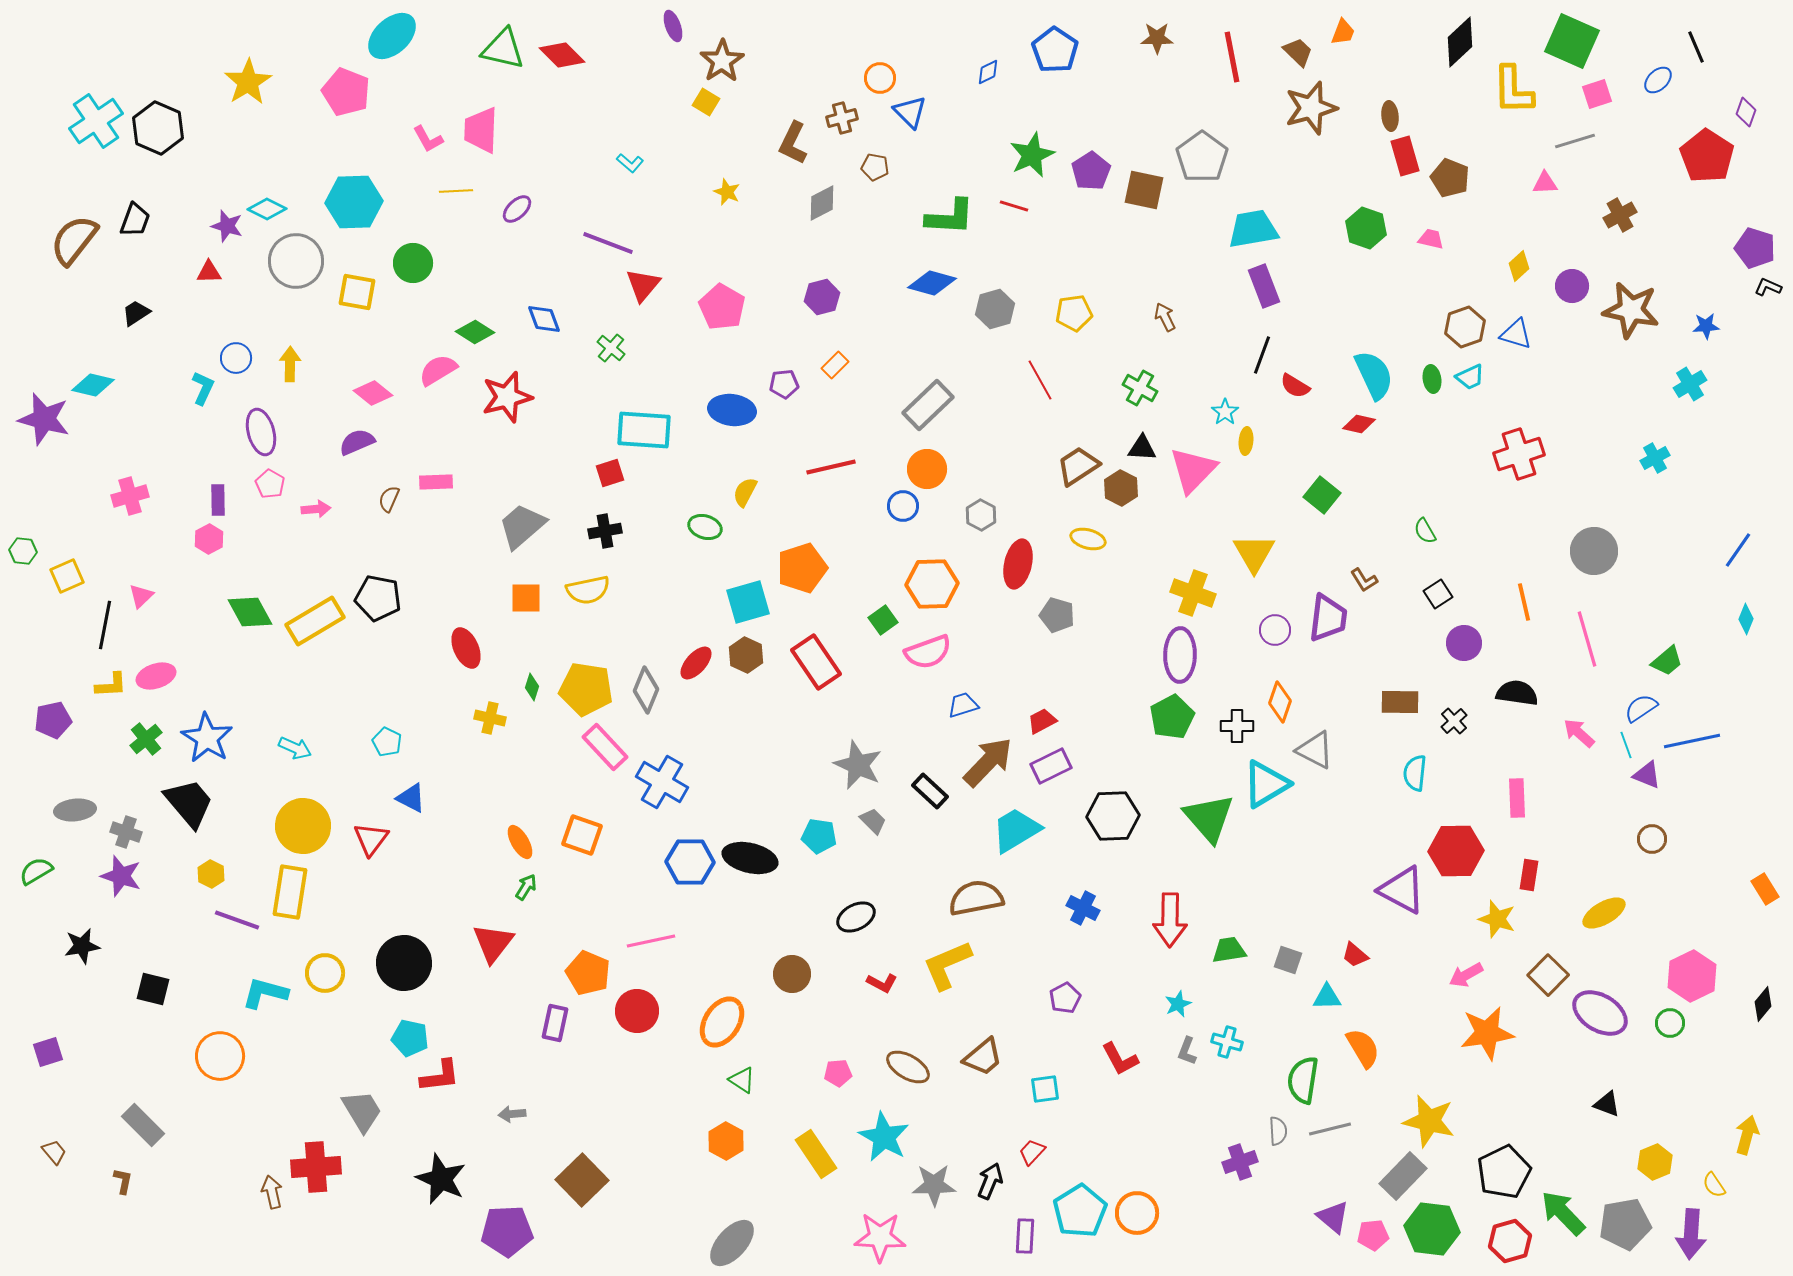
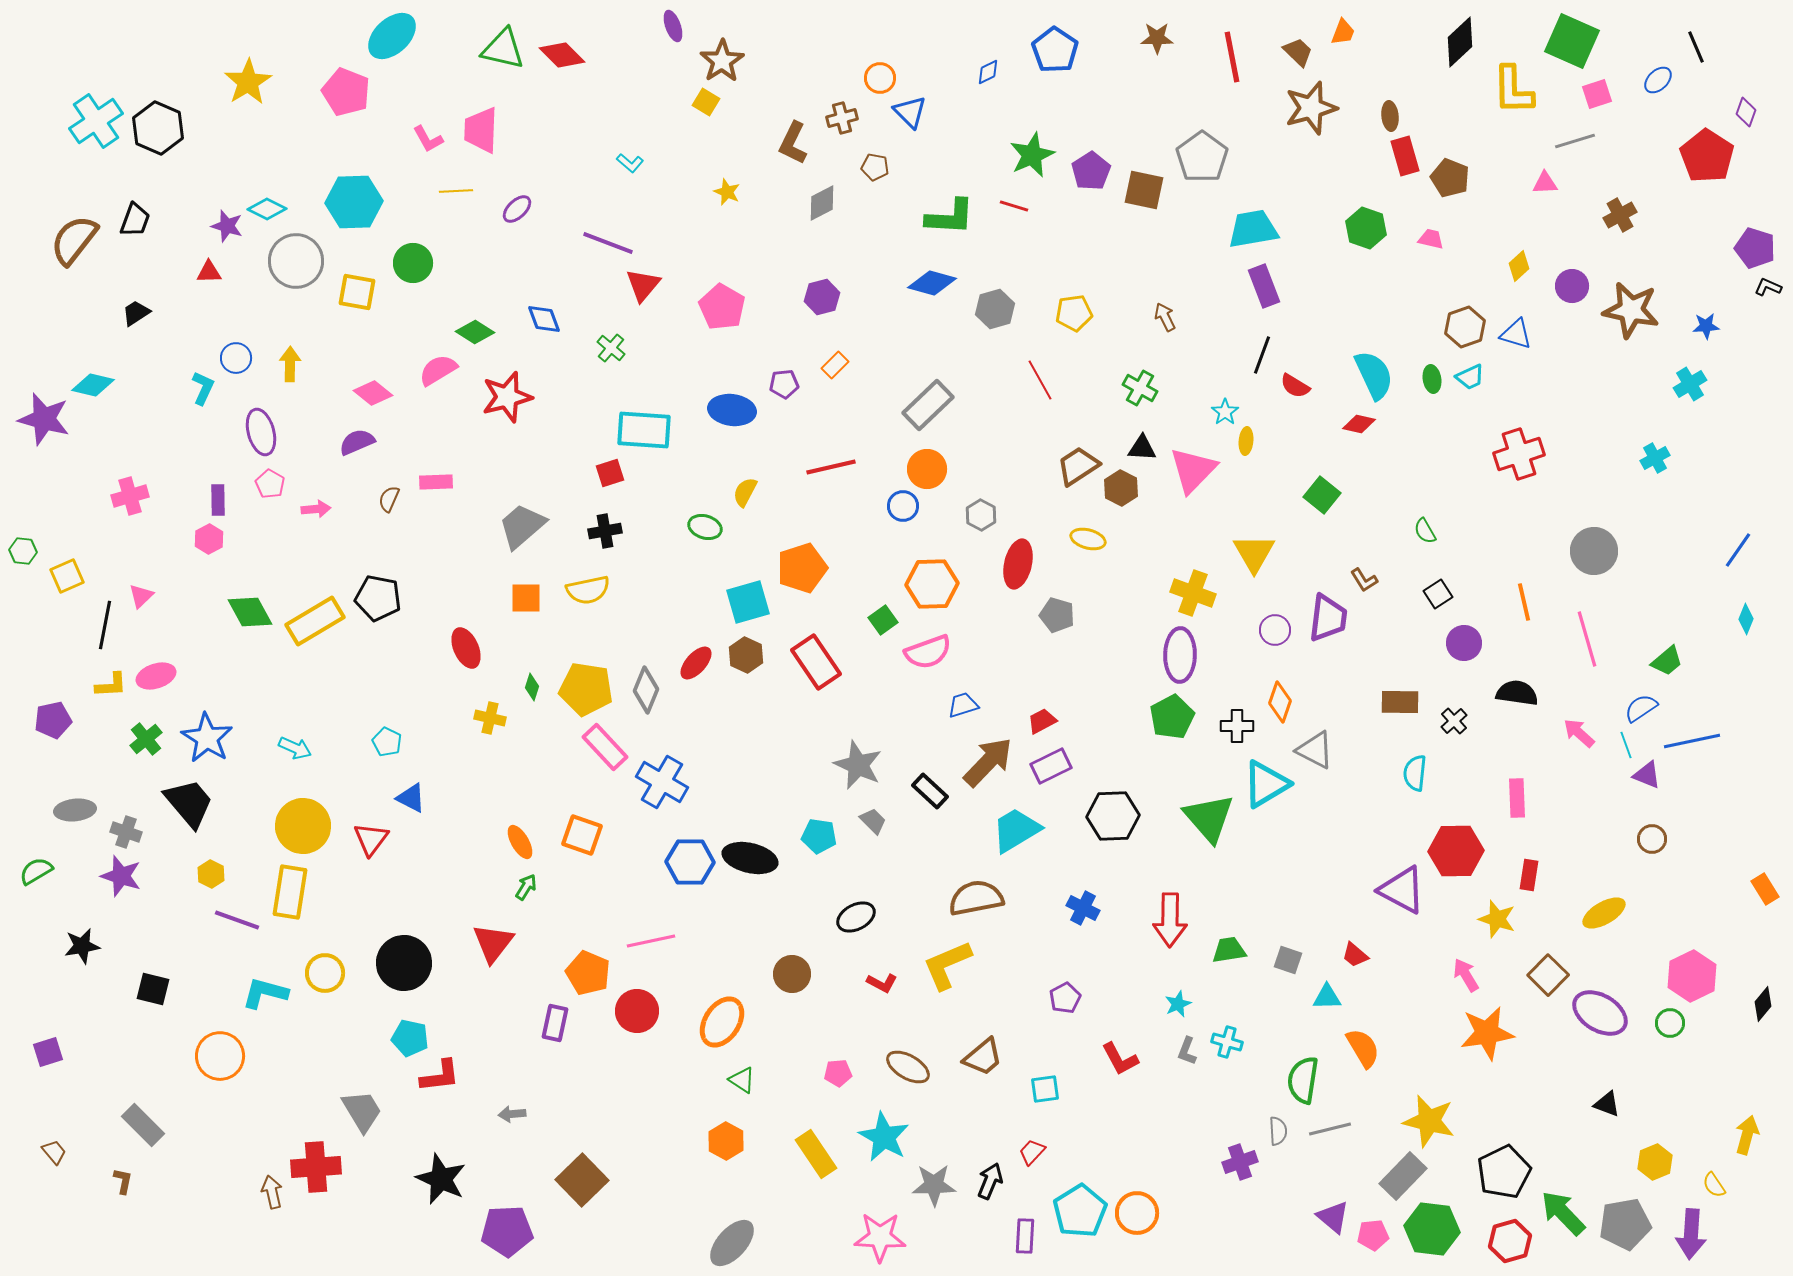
pink arrow at (1466, 975): rotated 88 degrees clockwise
